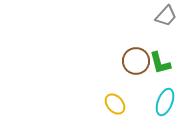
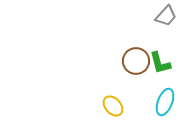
yellow ellipse: moved 2 px left, 2 px down
